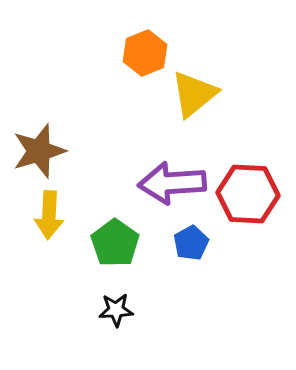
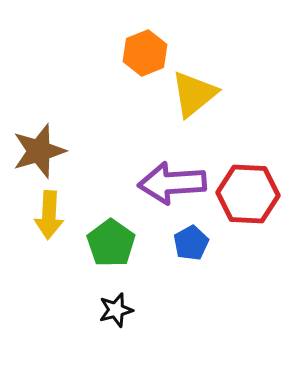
green pentagon: moved 4 px left
black star: rotated 12 degrees counterclockwise
